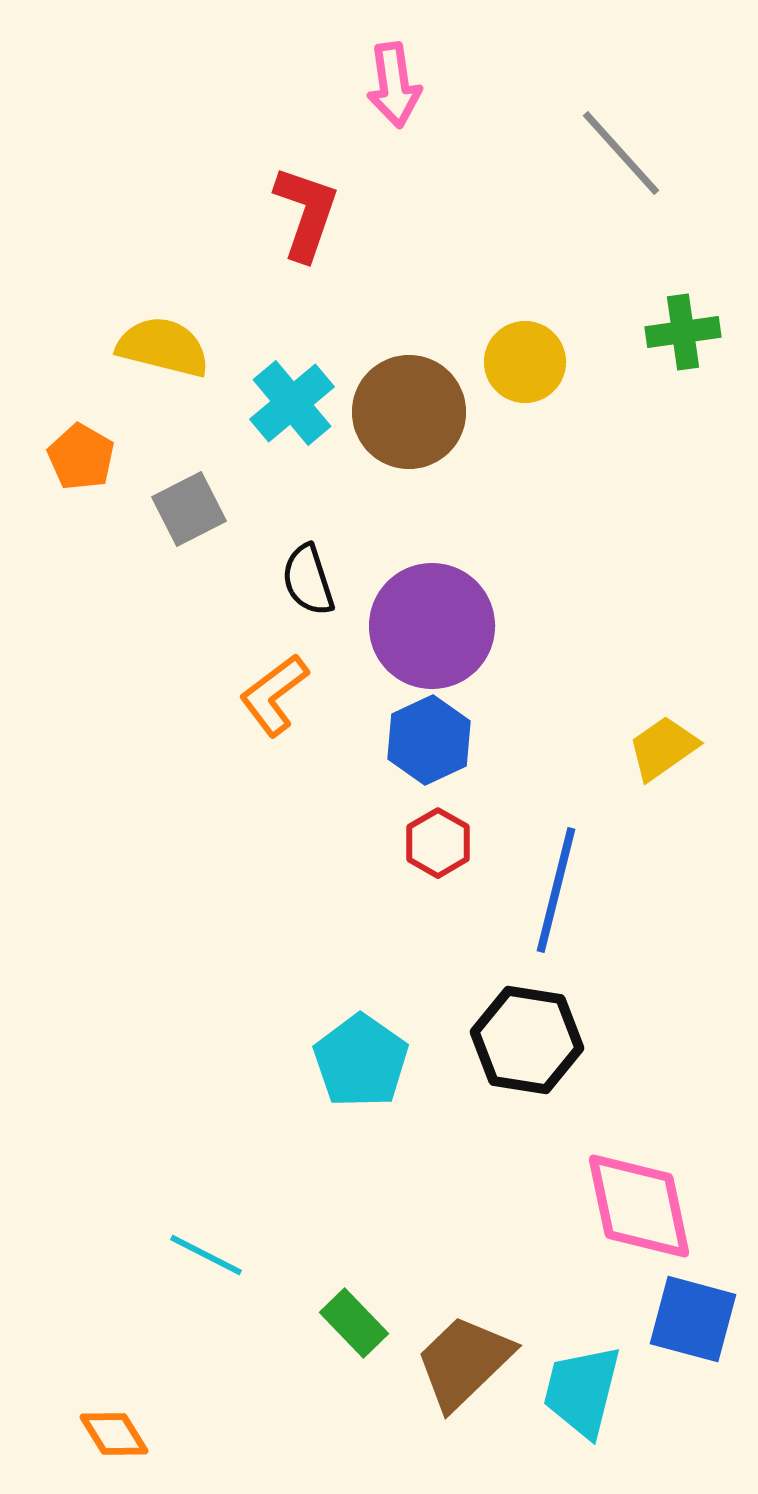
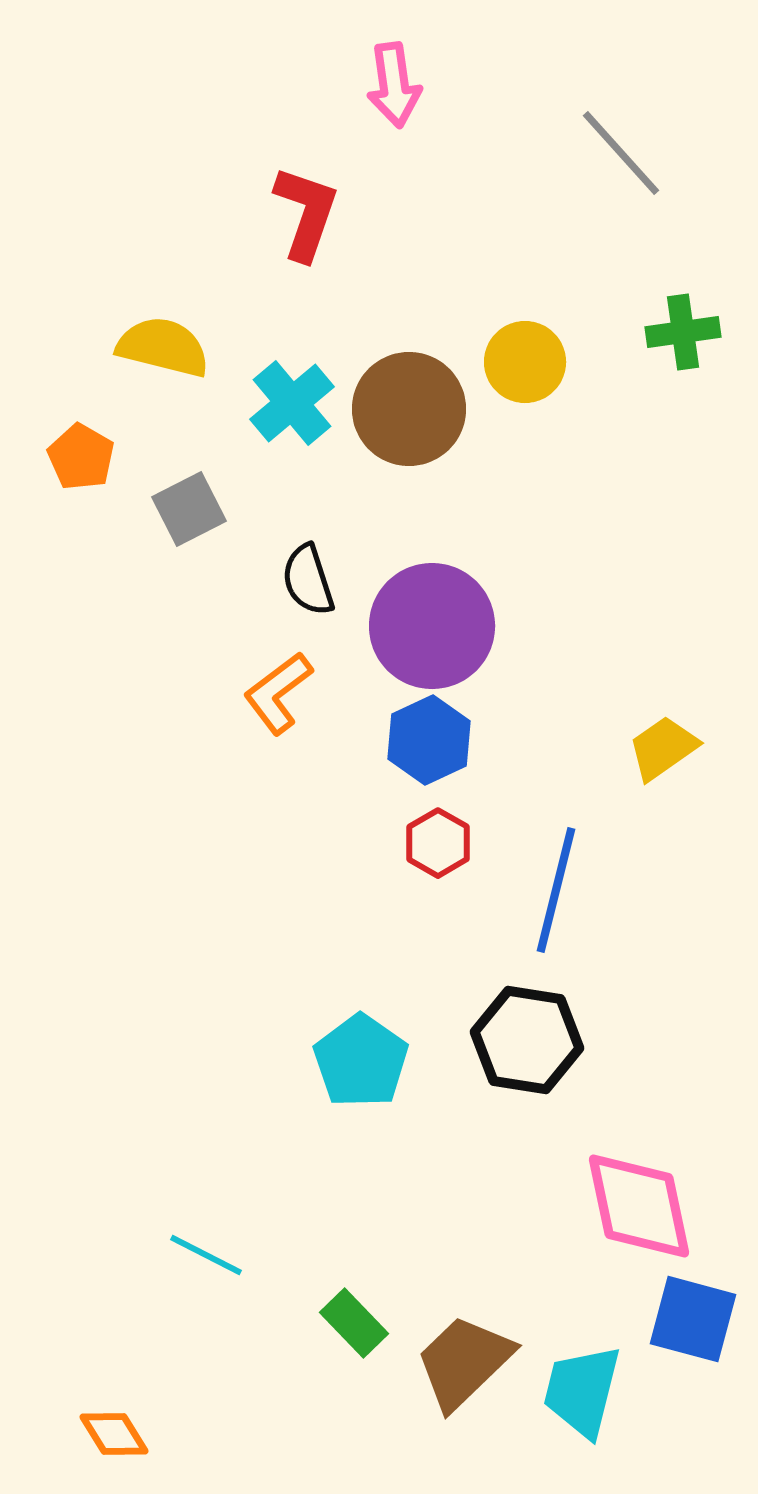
brown circle: moved 3 px up
orange L-shape: moved 4 px right, 2 px up
